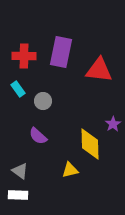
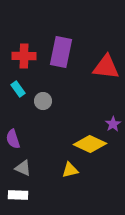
red triangle: moved 7 px right, 3 px up
purple semicircle: moved 25 px left, 3 px down; rotated 30 degrees clockwise
yellow diamond: rotated 64 degrees counterclockwise
gray triangle: moved 3 px right, 3 px up; rotated 12 degrees counterclockwise
